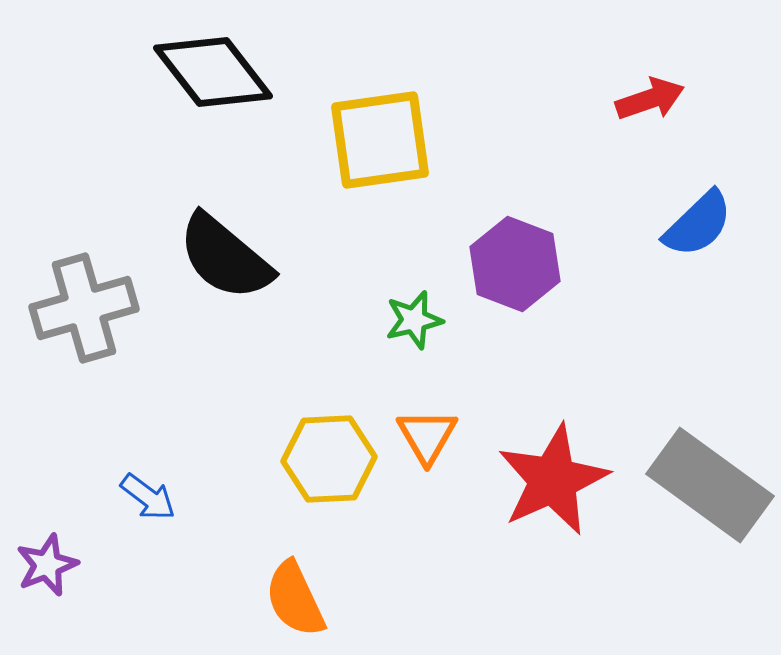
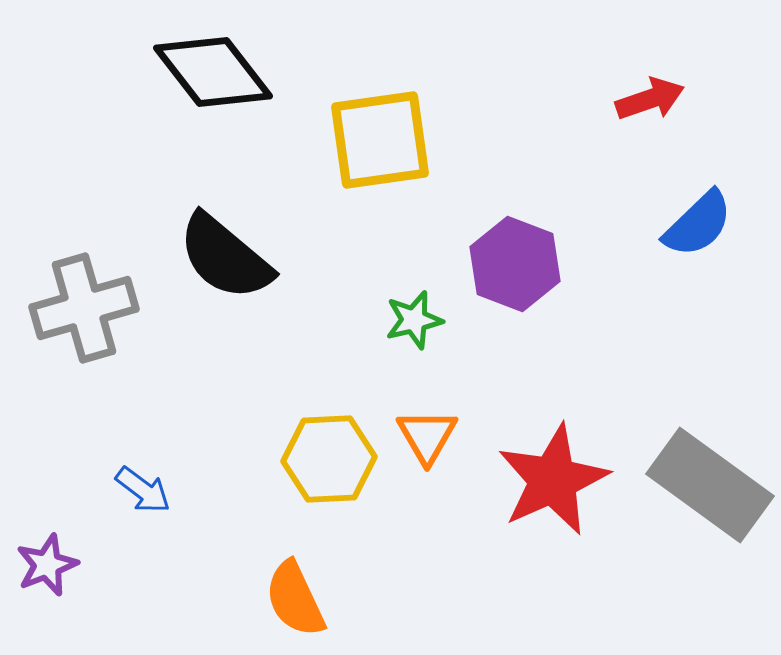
blue arrow: moved 5 px left, 7 px up
